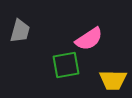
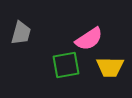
gray trapezoid: moved 1 px right, 2 px down
yellow trapezoid: moved 3 px left, 13 px up
